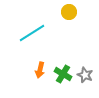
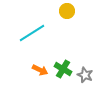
yellow circle: moved 2 px left, 1 px up
orange arrow: rotated 77 degrees counterclockwise
green cross: moved 5 px up
